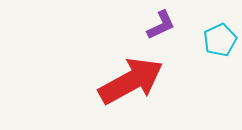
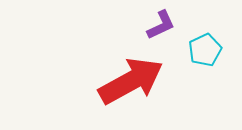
cyan pentagon: moved 15 px left, 10 px down
